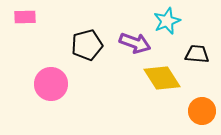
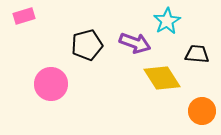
pink rectangle: moved 1 px left, 1 px up; rotated 15 degrees counterclockwise
cyan star: rotated 8 degrees counterclockwise
